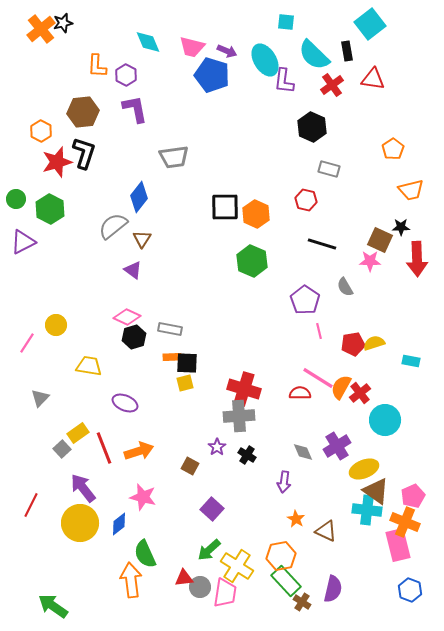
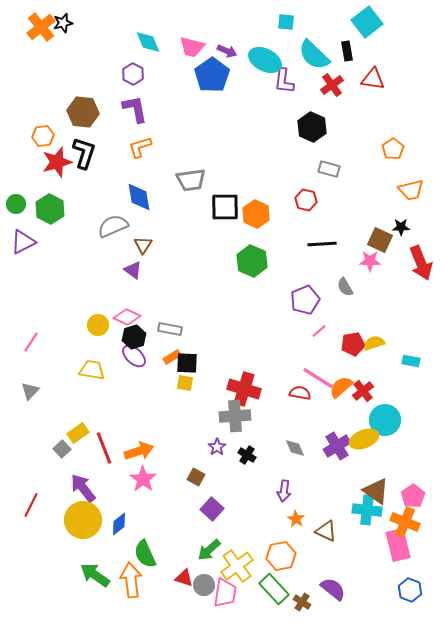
cyan square at (370, 24): moved 3 px left, 2 px up
orange cross at (41, 29): moved 2 px up
cyan ellipse at (265, 60): rotated 32 degrees counterclockwise
orange L-shape at (97, 66): moved 43 px right, 81 px down; rotated 70 degrees clockwise
purple hexagon at (126, 75): moved 7 px right, 1 px up
blue pentagon at (212, 75): rotated 20 degrees clockwise
brown hexagon at (83, 112): rotated 12 degrees clockwise
orange hexagon at (41, 131): moved 2 px right, 5 px down; rotated 25 degrees clockwise
gray trapezoid at (174, 157): moved 17 px right, 23 px down
blue diamond at (139, 197): rotated 48 degrees counterclockwise
green circle at (16, 199): moved 5 px down
gray semicircle at (113, 226): rotated 16 degrees clockwise
brown triangle at (142, 239): moved 1 px right, 6 px down
black line at (322, 244): rotated 20 degrees counterclockwise
red arrow at (417, 259): moved 4 px right, 4 px down; rotated 20 degrees counterclockwise
purple pentagon at (305, 300): rotated 16 degrees clockwise
yellow circle at (56, 325): moved 42 px right
pink line at (319, 331): rotated 63 degrees clockwise
pink line at (27, 343): moved 4 px right, 1 px up
orange rectangle at (172, 357): rotated 30 degrees counterclockwise
yellow trapezoid at (89, 366): moved 3 px right, 4 px down
yellow square at (185, 383): rotated 24 degrees clockwise
orange semicircle at (341, 387): rotated 20 degrees clockwise
red semicircle at (300, 393): rotated 10 degrees clockwise
red cross at (360, 393): moved 3 px right, 2 px up
gray triangle at (40, 398): moved 10 px left, 7 px up
purple ellipse at (125, 403): moved 9 px right, 47 px up; rotated 20 degrees clockwise
gray cross at (239, 416): moved 4 px left
gray diamond at (303, 452): moved 8 px left, 4 px up
brown square at (190, 466): moved 6 px right, 11 px down
yellow ellipse at (364, 469): moved 30 px up
purple arrow at (284, 482): moved 9 px down
pink pentagon at (413, 496): rotated 10 degrees counterclockwise
pink star at (143, 497): moved 18 px up; rotated 20 degrees clockwise
yellow circle at (80, 523): moved 3 px right, 3 px up
yellow cross at (237, 566): rotated 20 degrees clockwise
red triangle at (184, 578): rotated 24 degrees clockwise
green rectangle at (286, 581): moved 12 px left, 8 px down
gray circle at (200, 587): moved 4 px right, 2 px up
purple semicircle at (333, 589): rotated 64 degrees counterclockwise
green arrow at (53, 606): moved 42 px right, 31 px up
